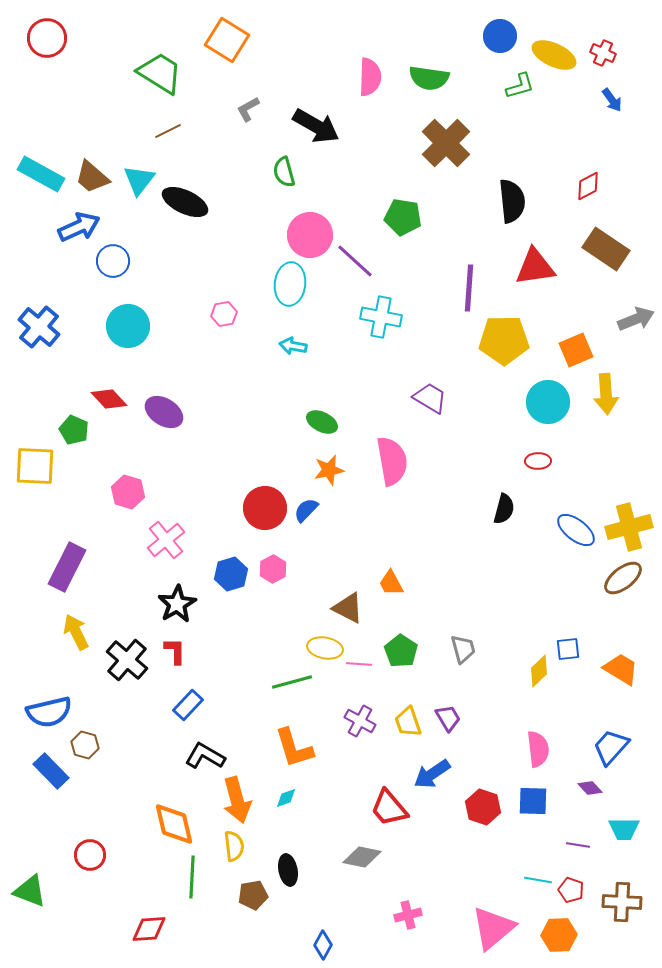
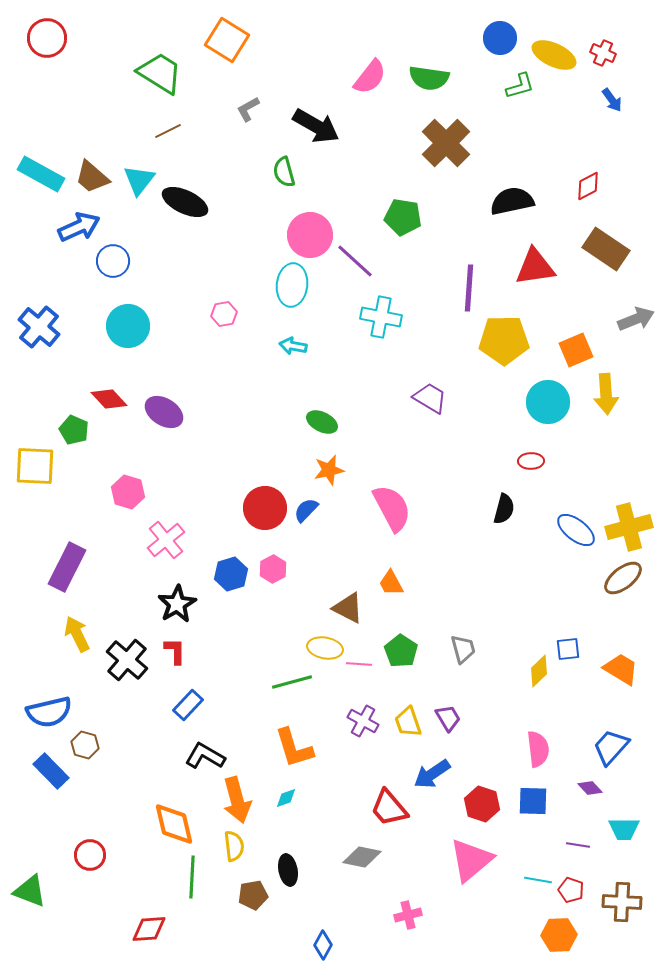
blue circle at (500, 36): moved 2 px down
pink semicircle at (370, 77): rotated 36 degrees clockwise
black semicircle at (512, 201): rotated 96 degrees counterclockwise
cyan ellipse at (290, 284): moved 2 px right, 1 px down
pink semicircle at (392, 461): moved 47 px down; rotated 18 degrees counterclockwise
red ellipse at (538, 461): moved 7 px left
yellow arrow at (76, 632): moved 1 px right, 2 px down
purple cross at (360, 721): moved 3 px right
red hexagon at (483, 807): moved 1 px left, 3 px up
pink triangle at (493, 928): moved 22 px left, 68 px up
